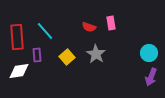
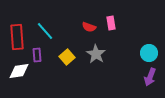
purple arrow: moved 1 px left
